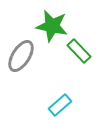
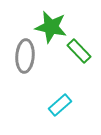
green star: moved 1 px left, 1 px down
gray ellipse: moved 4 px right; rotated 28 degrees counterclockwise
